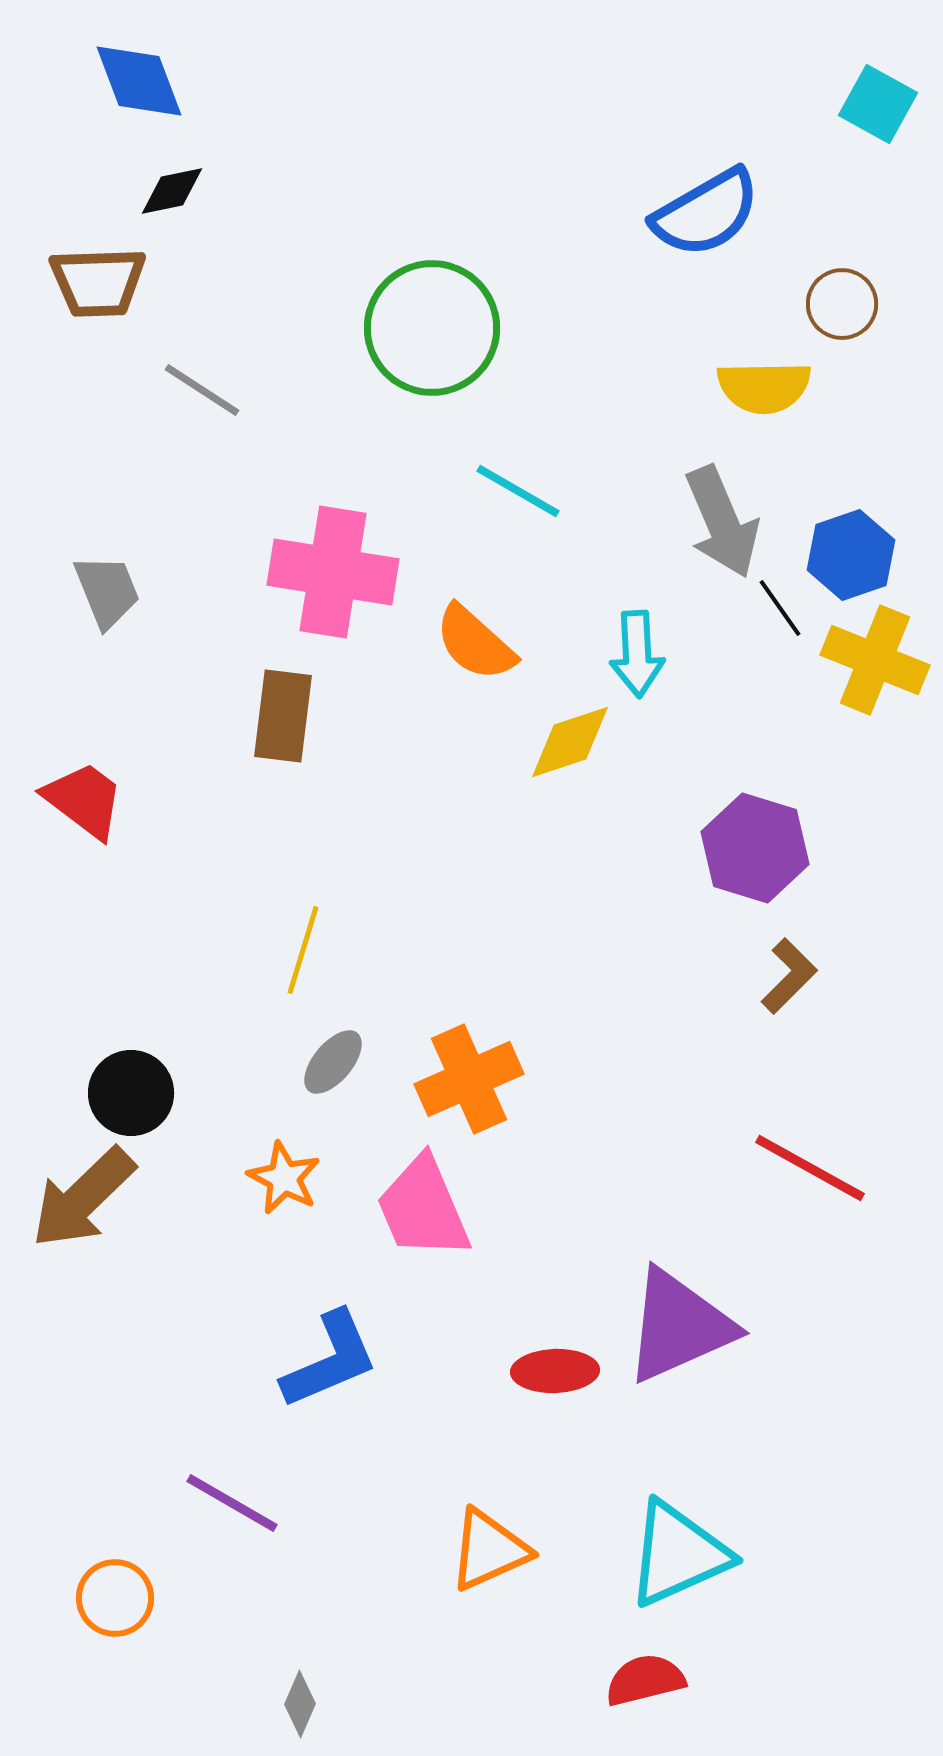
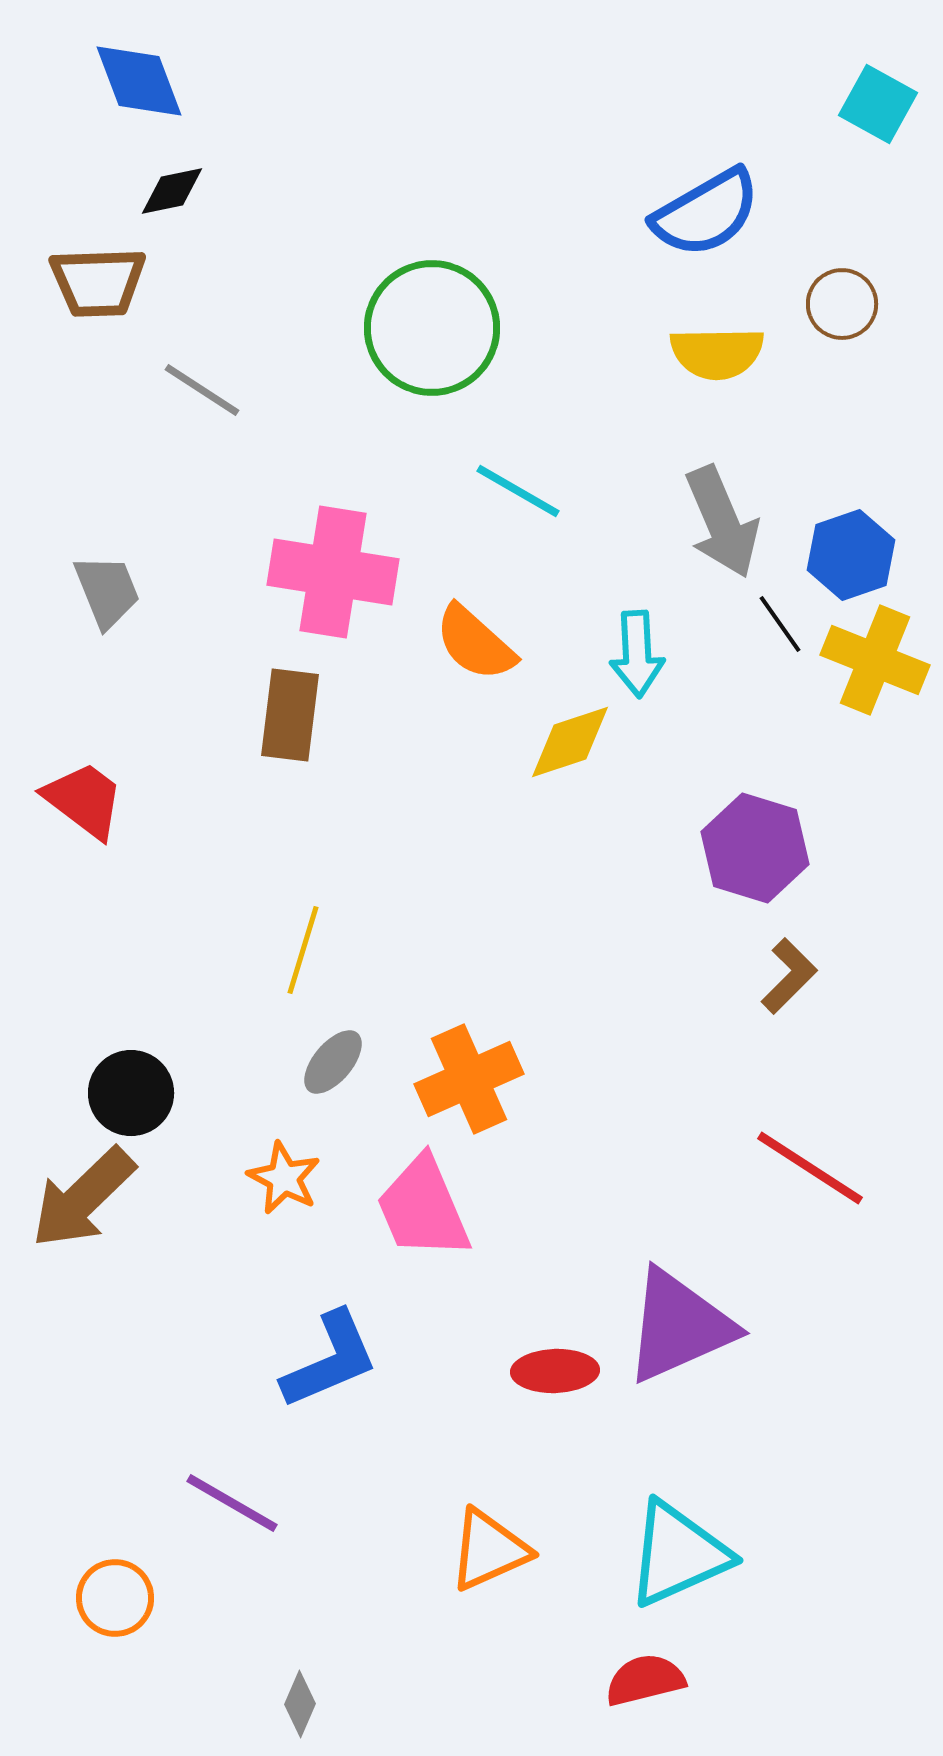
yellow semicircle: moved 47 px left, 34 px up
black line: moved 16 px down
brown rectangle: moved 7 px right, 1 px up
red line: rotated 4 degrees clockwise
